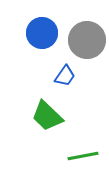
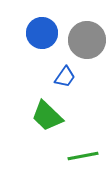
blue trapezoid: moved 1 px down
